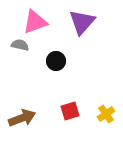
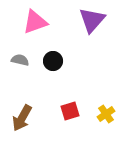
purple triangle: moved 10 px right, 2 px up
gray semicircle: moved 15 px down
black circle: moved 3 px left
brown arrow: rotated 140 degrees clockwise
